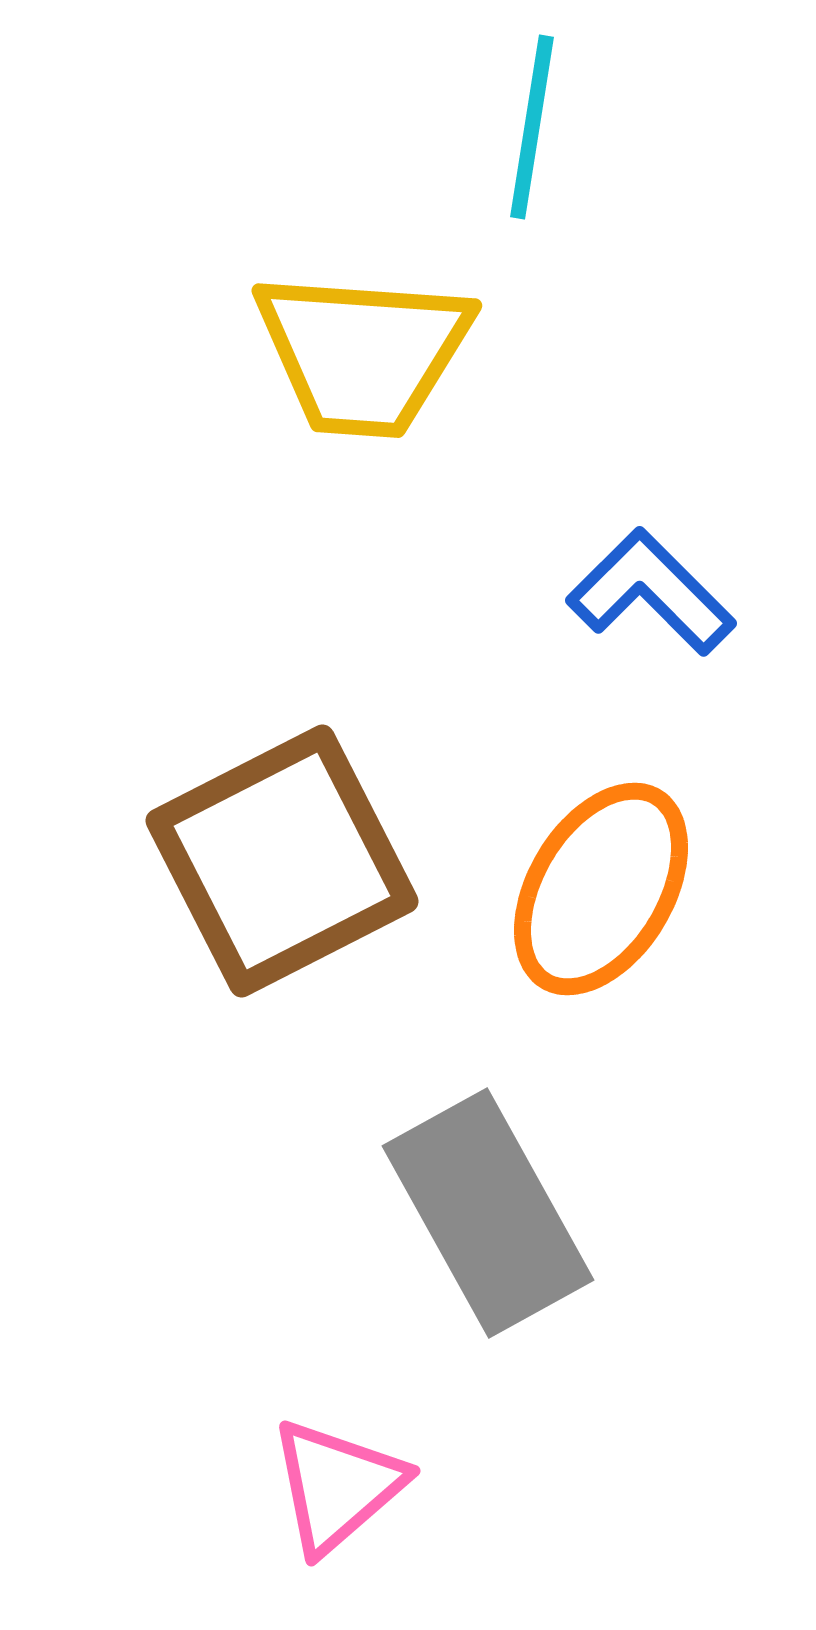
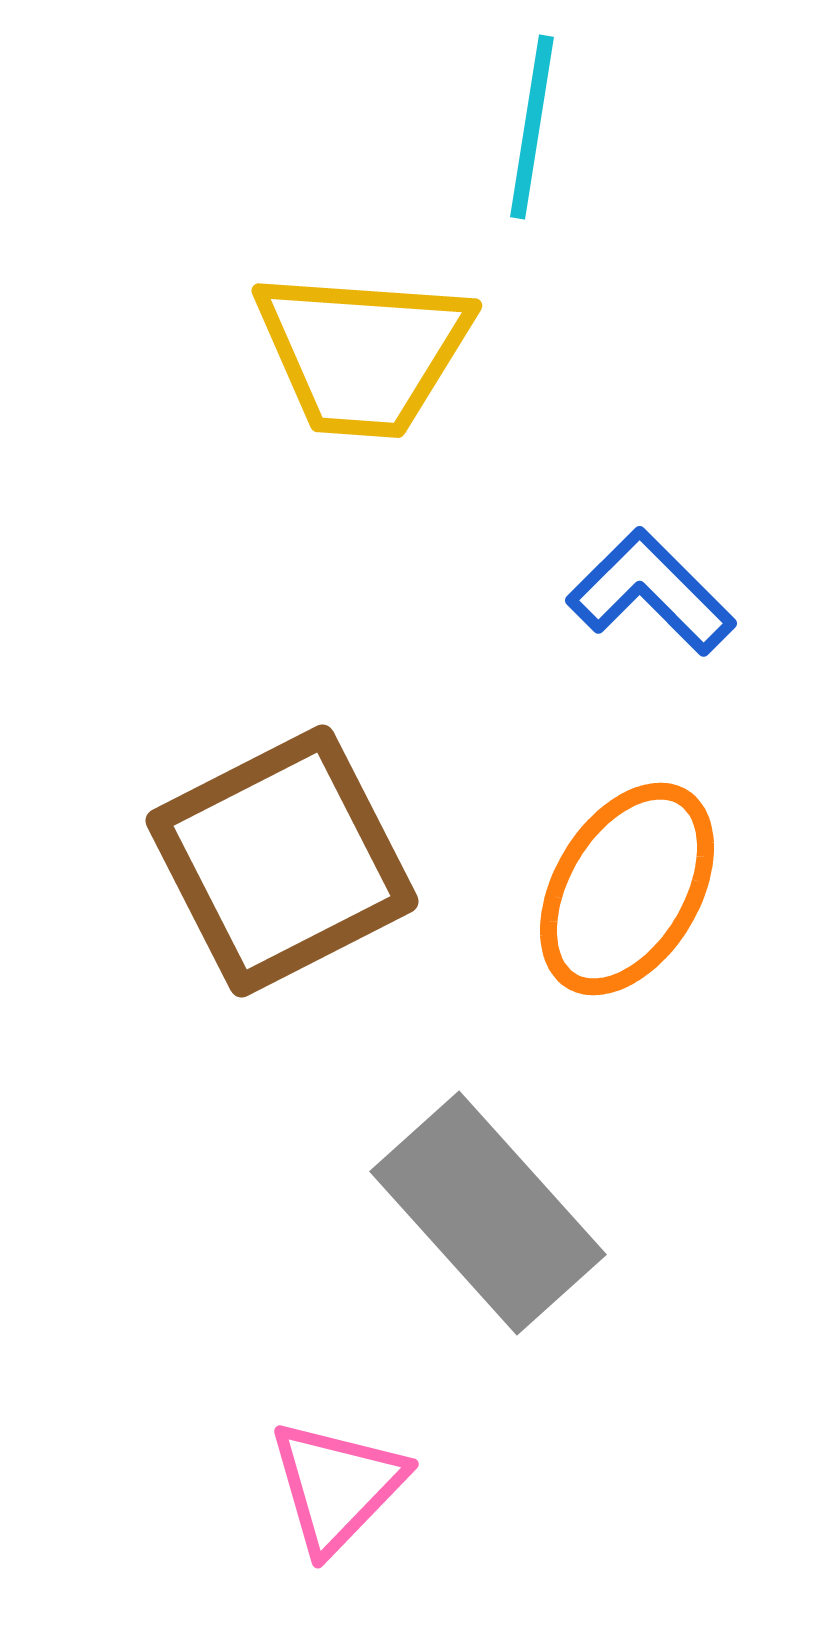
orange ellipse: moved 26 px right
gray rectangle: rotated 13 degrees counterclockwise
pink triangle: rotated 5 degrees counterclockwise
